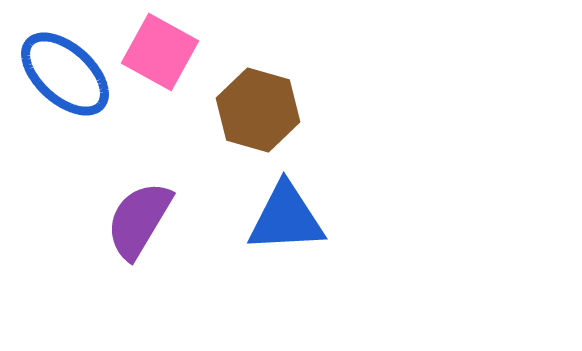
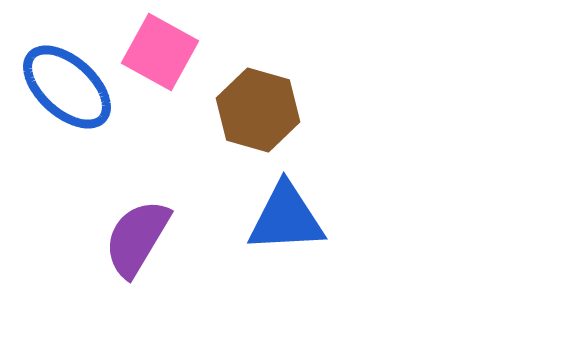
blue ellipse: moved 2 px right, 13 px down
purple semicircle: moved 2 px left, 18 px down
